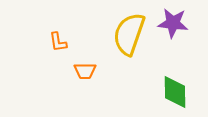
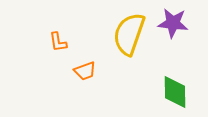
orange trapezoid: rotated 20 degrees counterclockwise
